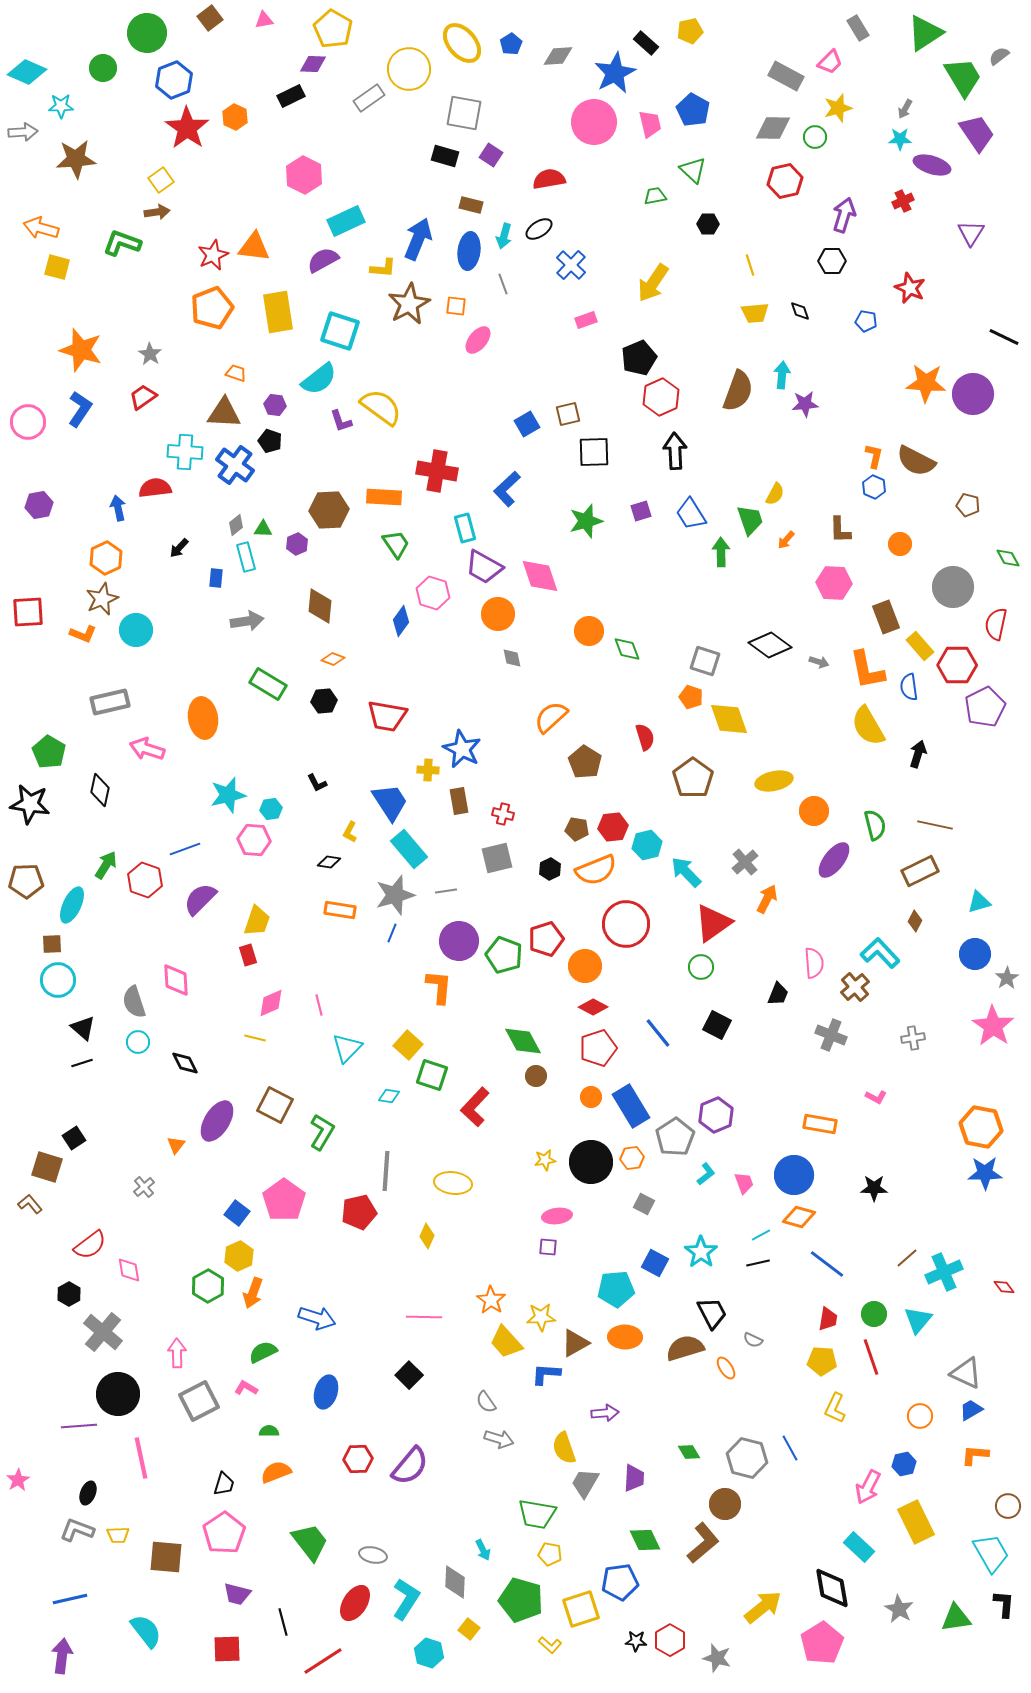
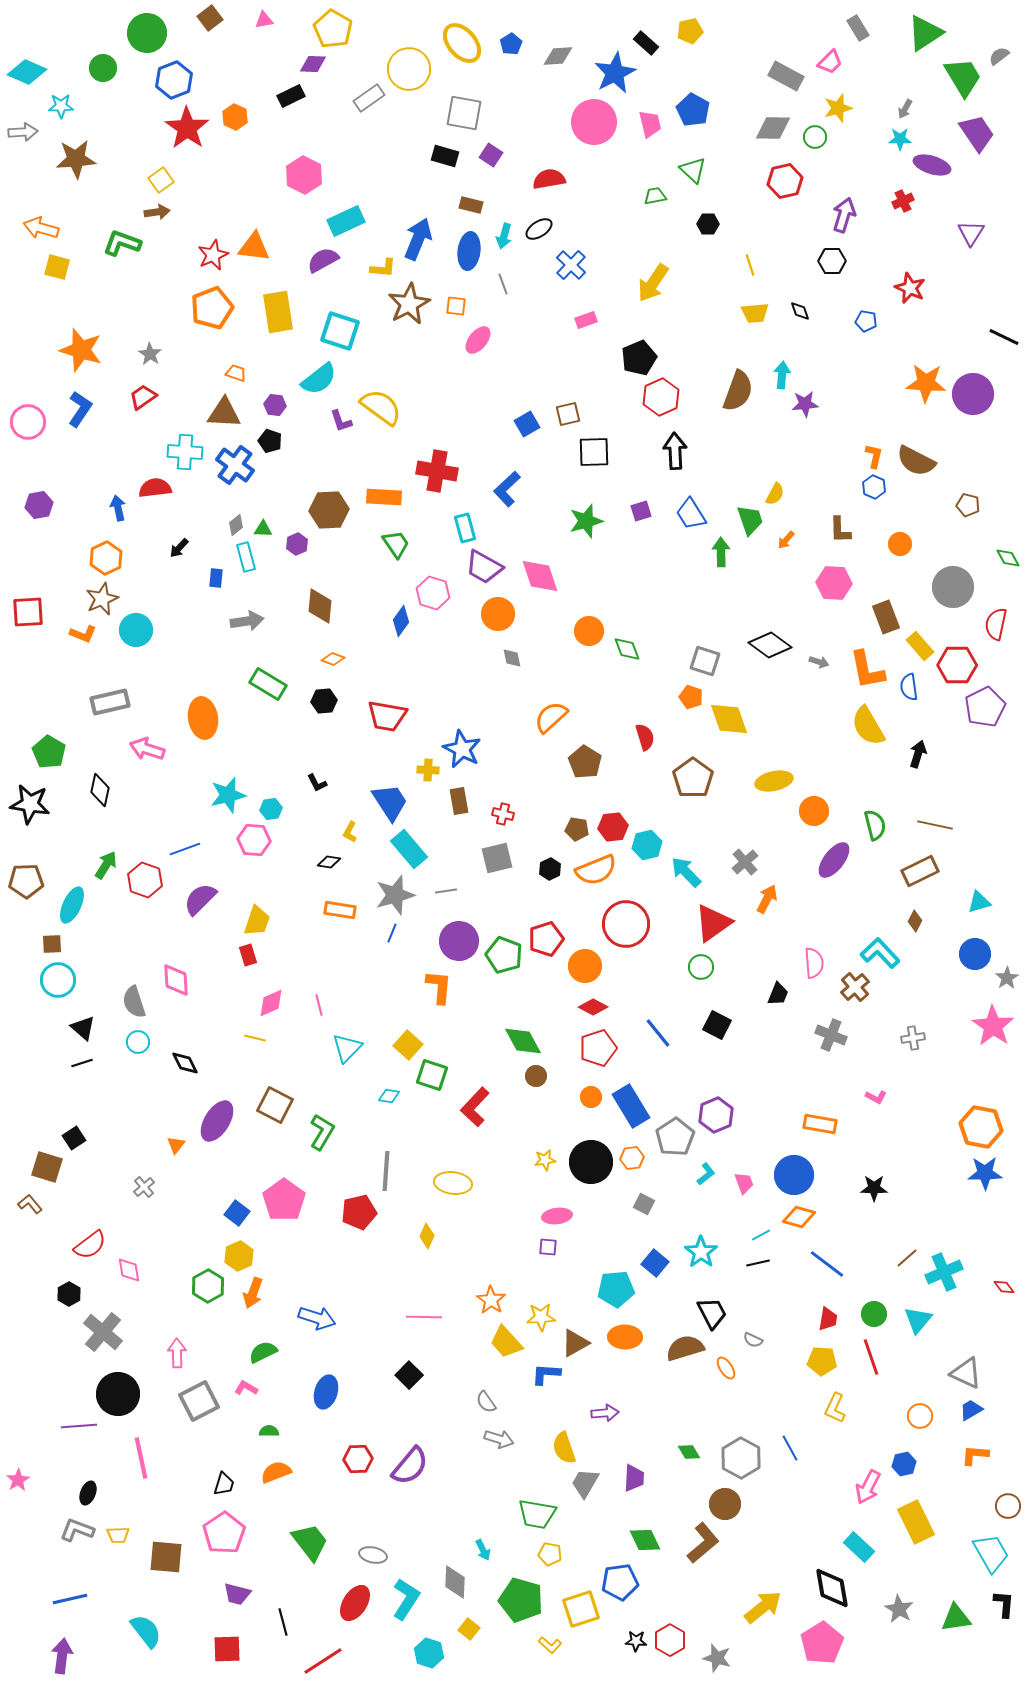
blue square at (655, 1263): rotated 12 degrees clockwise
gray hexagon at (747, 1458): moved 6 px left; rotated 15 degrees clockwise
